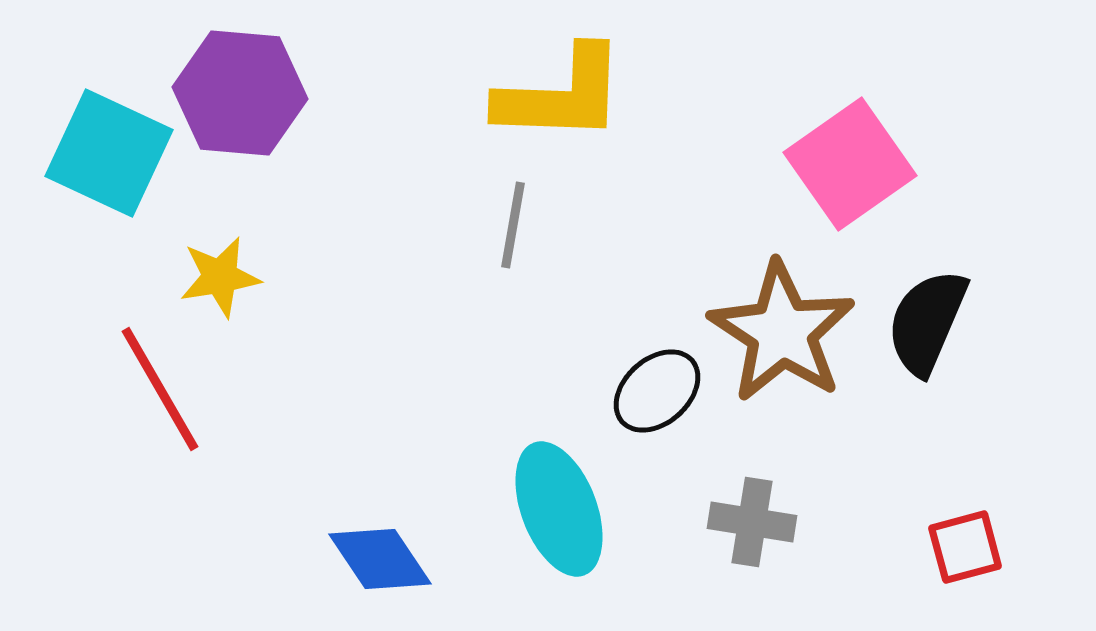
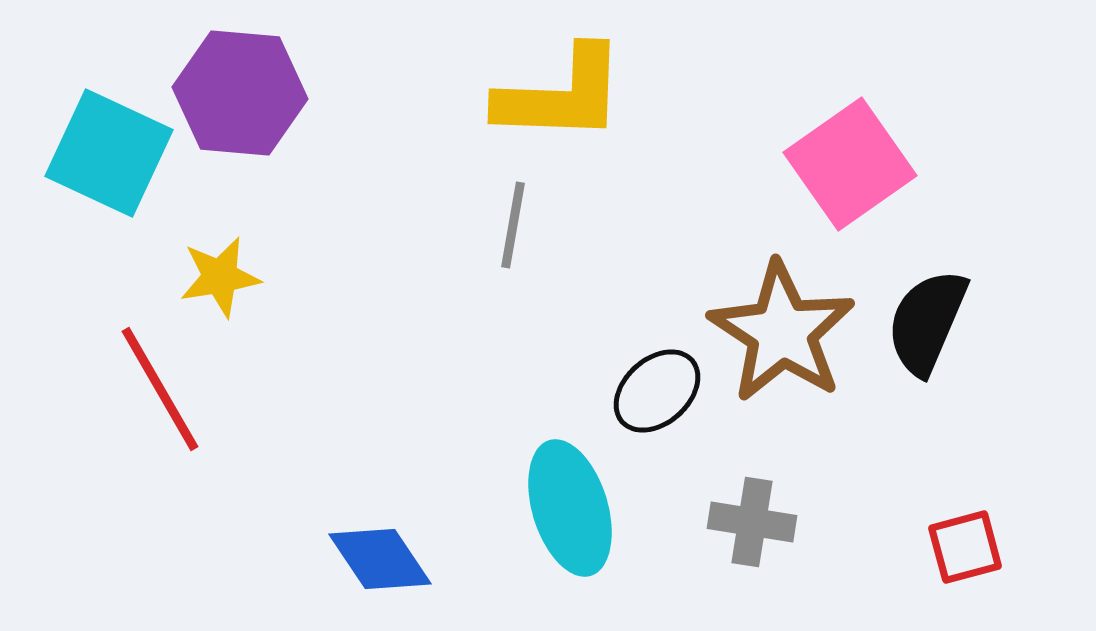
cyan ellipse: moved 11 px right, 1 px up; rotated 4 degrees clockwise
